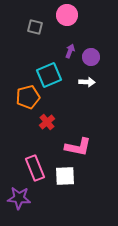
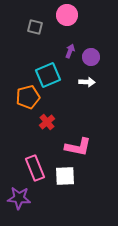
cyan square: moved 1 px left
